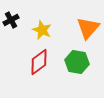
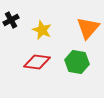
red diamond: moved 2 px left; rotated 44 degrees clockwise
